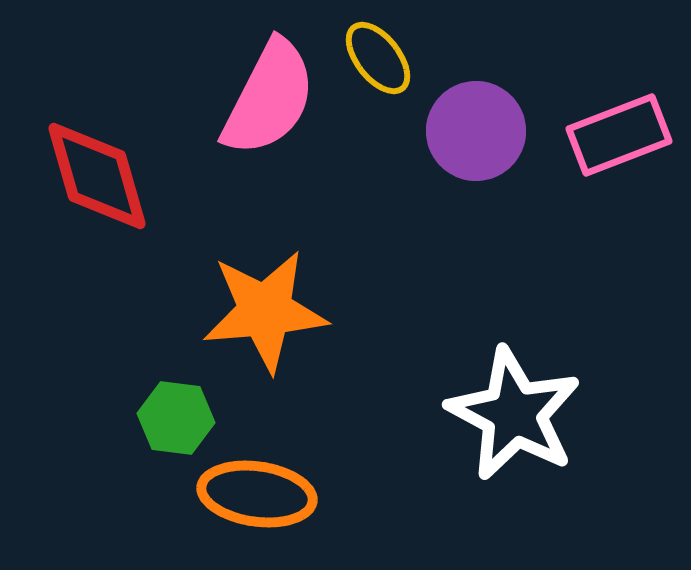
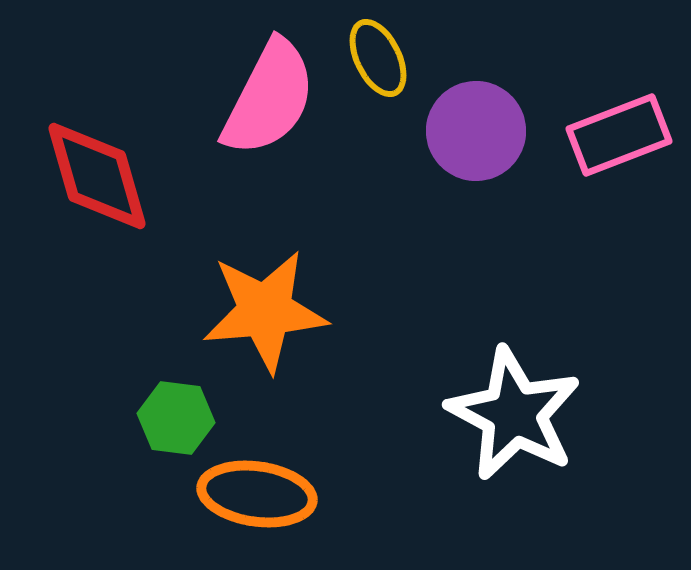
yellow ellipse: rotated 12 degrees clockwise
